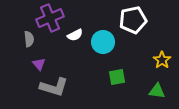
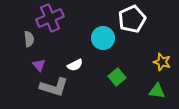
white pentagon: moved 1 px left, 1 px up; rotated 12 degrees counterclockwise
white semicircle: moved 30 px down
cyan circle: moved 4 px up
yellow star: moved 2 px down; rotated 18 degrees counterclockwise
purple triangle: moved 1 px down
green square: rotated 30 degrees counterclockwise
